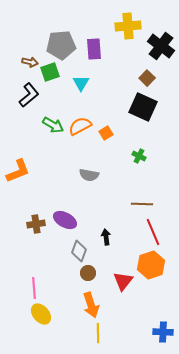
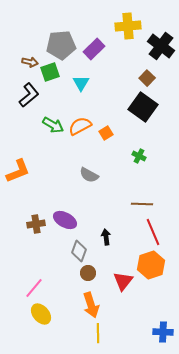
purple rectangle: rotated 50 degrees clockwise
black square: rotated 12 degrees clockwise
gray semicircle: rotated 18 degrees clockwise
pink line: rotated 45 degrees clockwise
